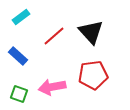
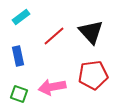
blue rectangle: rotated 36 degrees clockwise
